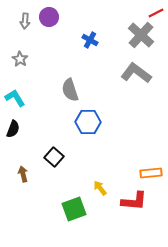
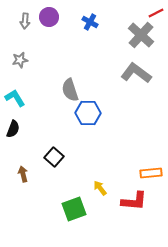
blue cross: moved 18 px up
gray star: moved 1 px down; rotated 28 degrees clockwise
blue hexagon: moved 9 px up
